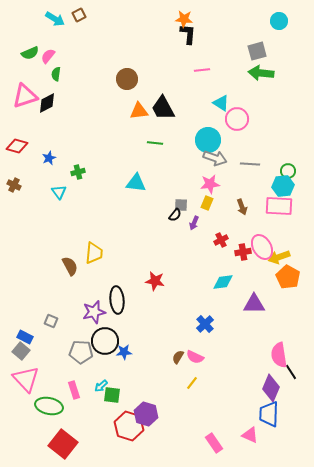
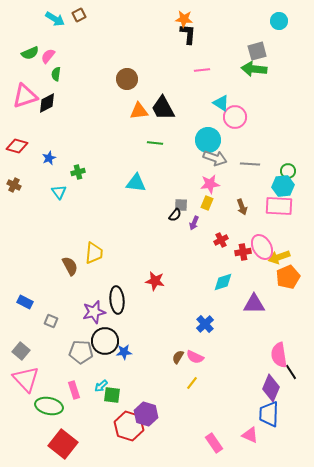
green arrow at (261, 73): moved 7 px left, 4 px up
pink circle at (237, 119): moved 2 px left, 2 px up
orange pentagon at (288, 277): rotated 20 degrees clockwise
cyan diamond at (223, 282): rotated 10 degrees counterclockwise
blue rectangle at (25, 337): moved 35 px up
